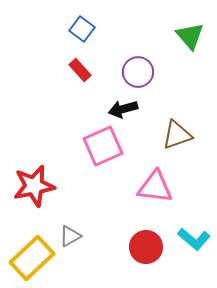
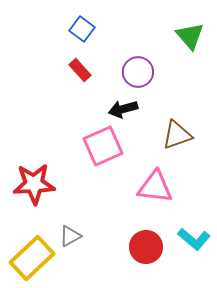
red star: moved 2 px up; rotated 9 degrees clockwise
